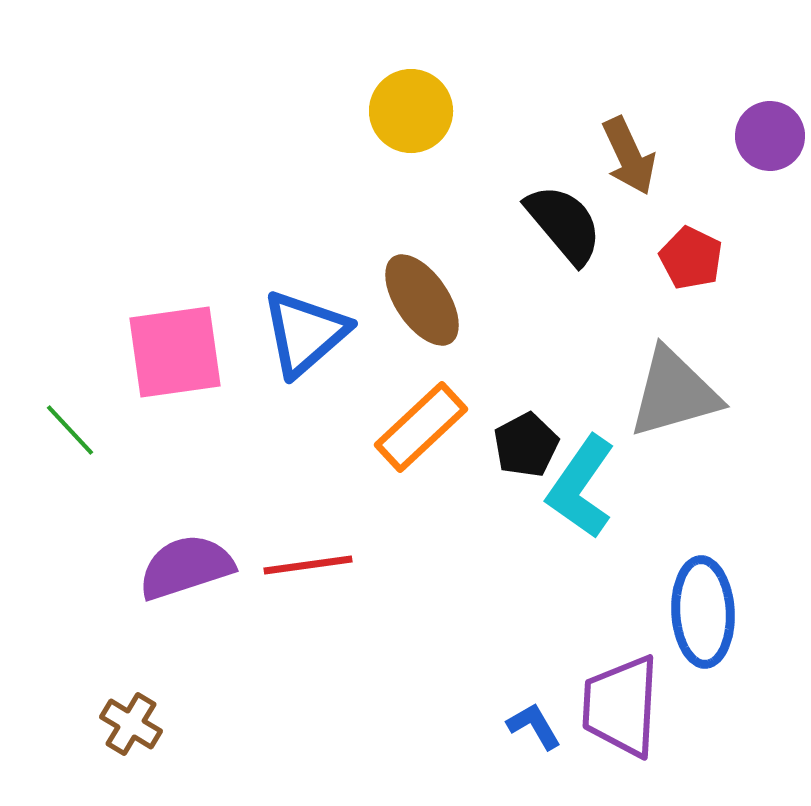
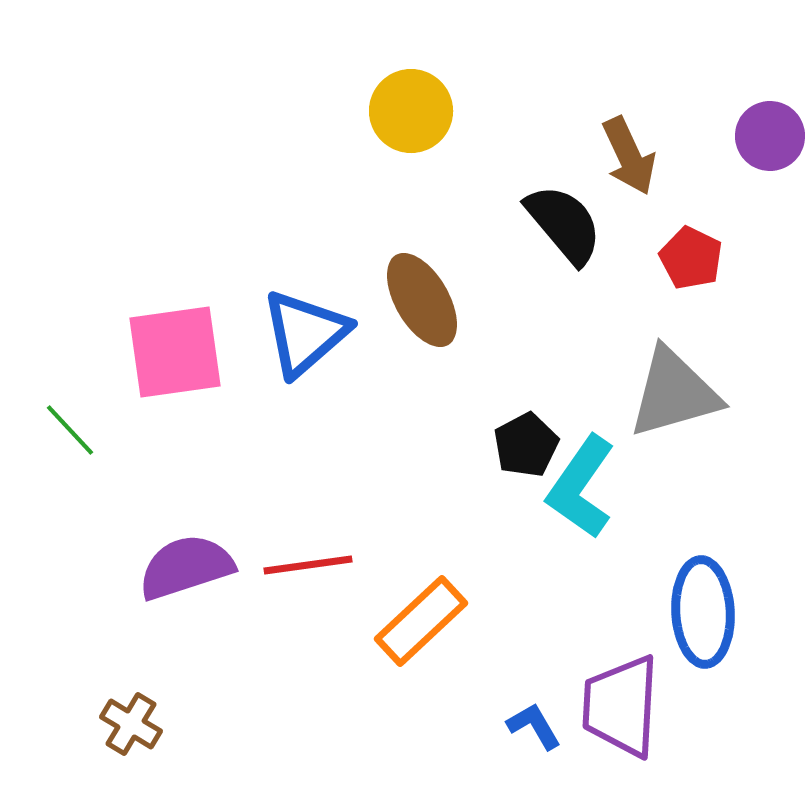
brown ellipse: rotated 4 degrees clockwise
orange rectangle: moved 194 px down
